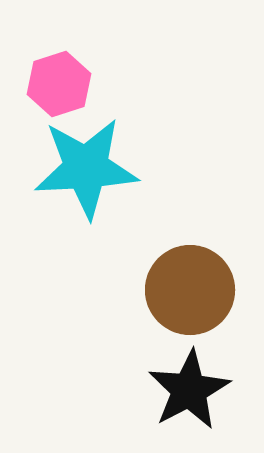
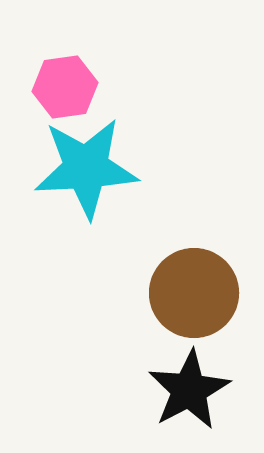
pink hexagon: moved 6 px right, 3 px down; rotated 10 degrees clockwise
brown circle: moved 4 px right, 3 px down
